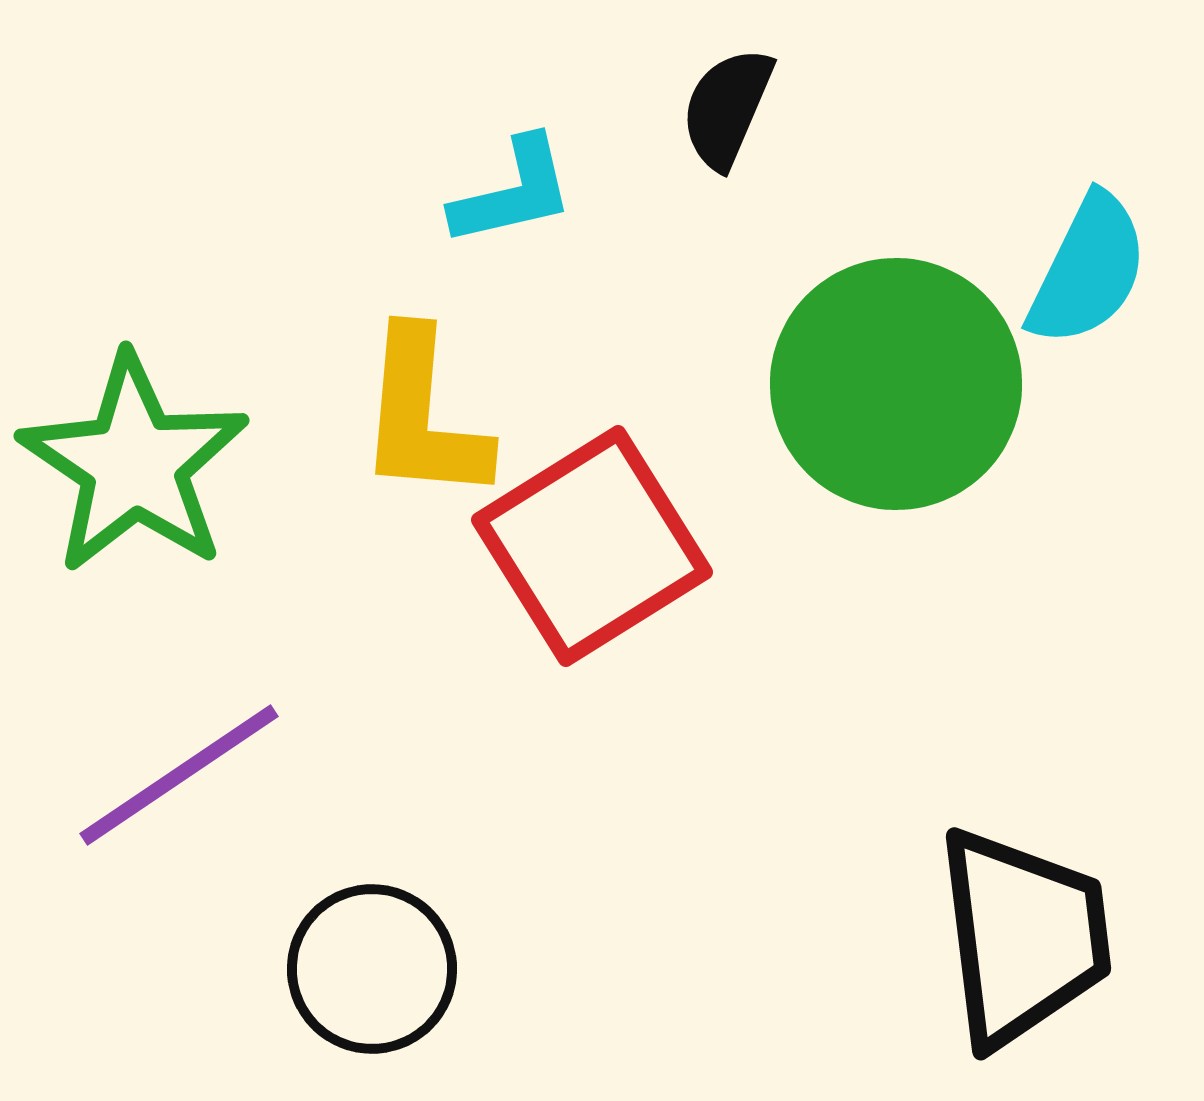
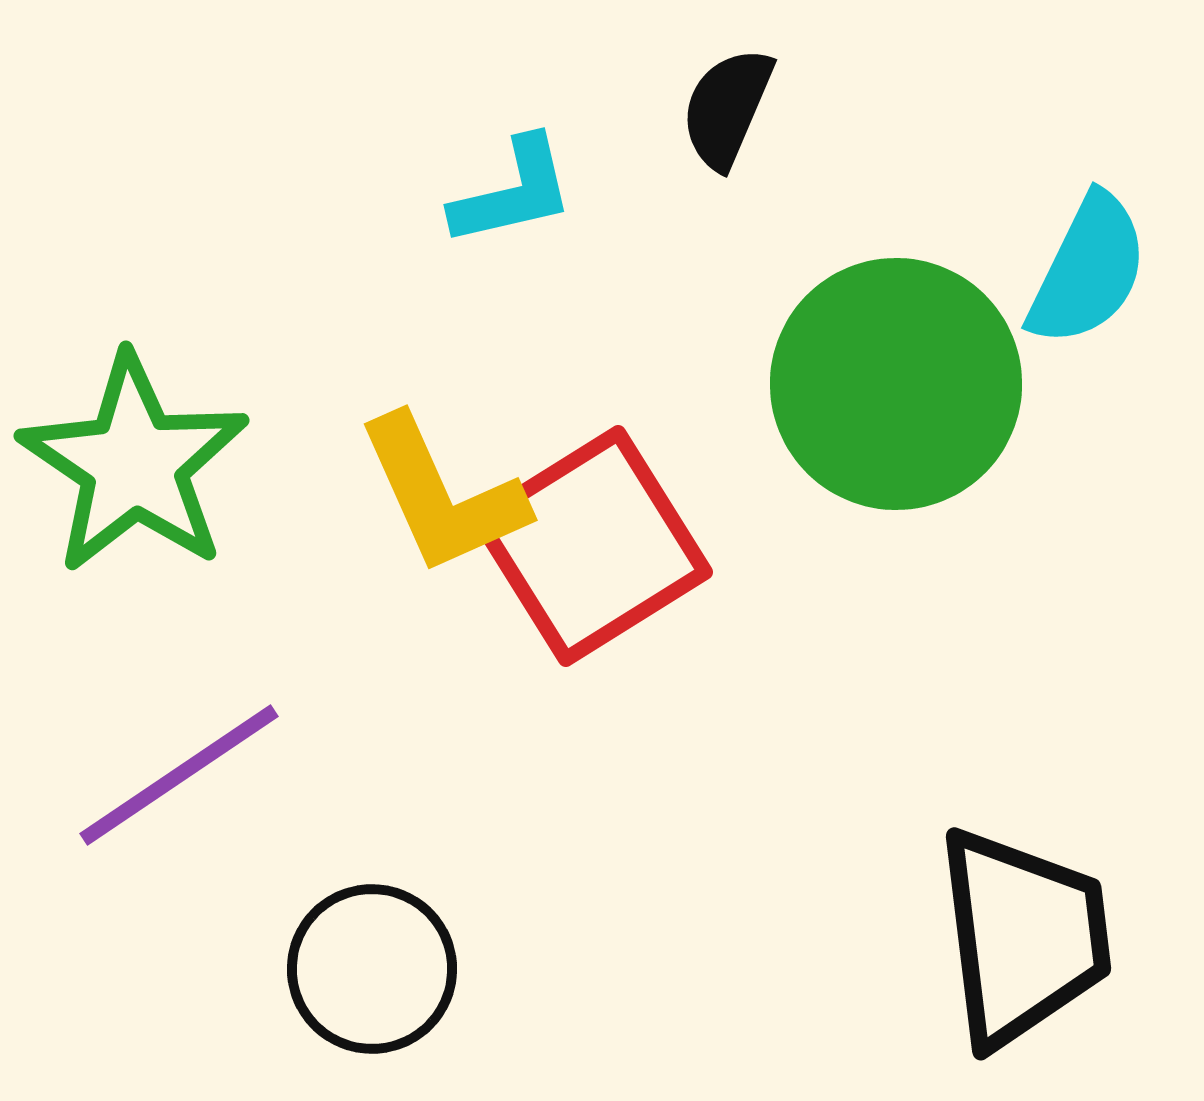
yellow L-shape: moved 19 px right, 79 px down; rotated 29 degrees counterclockwise
